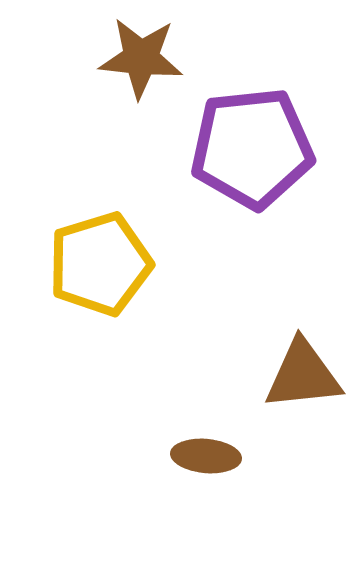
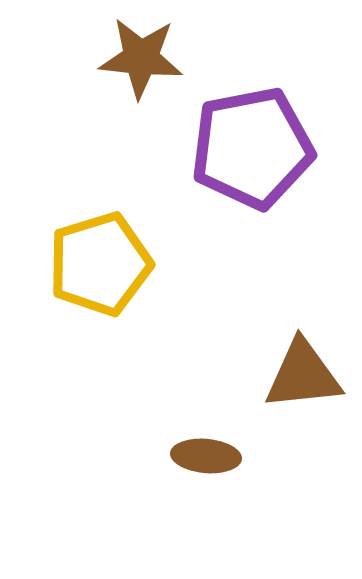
purple pentagon: rotated 5 degrees counterclockwise
